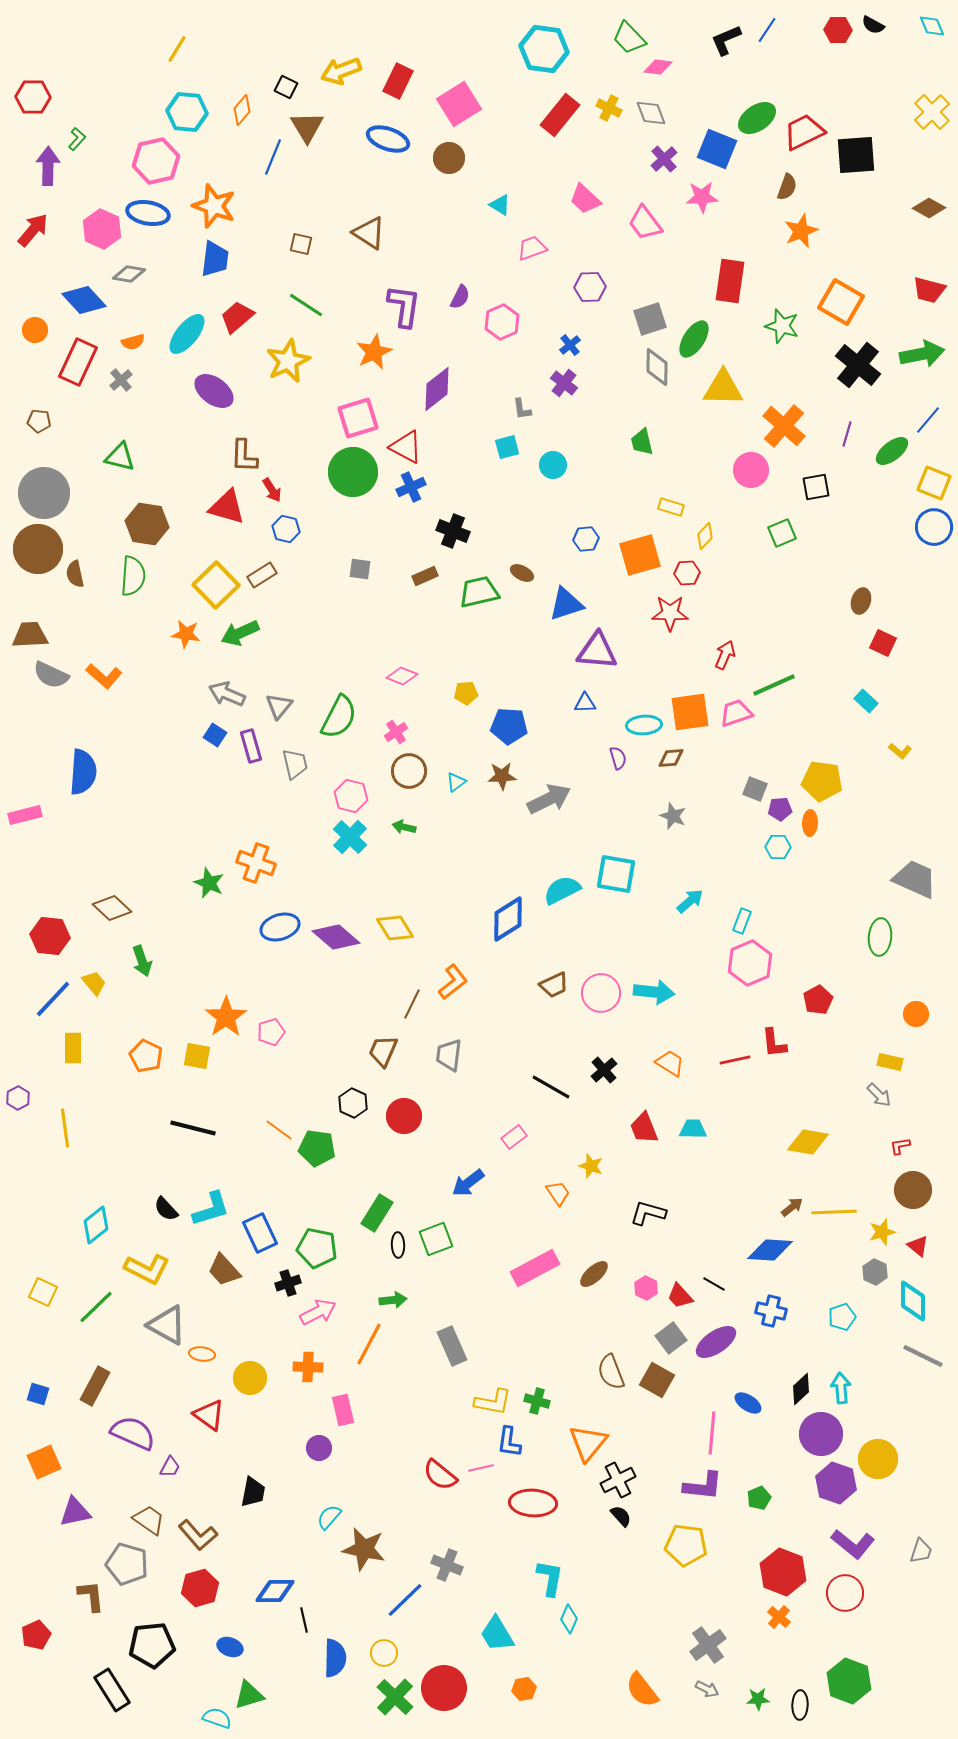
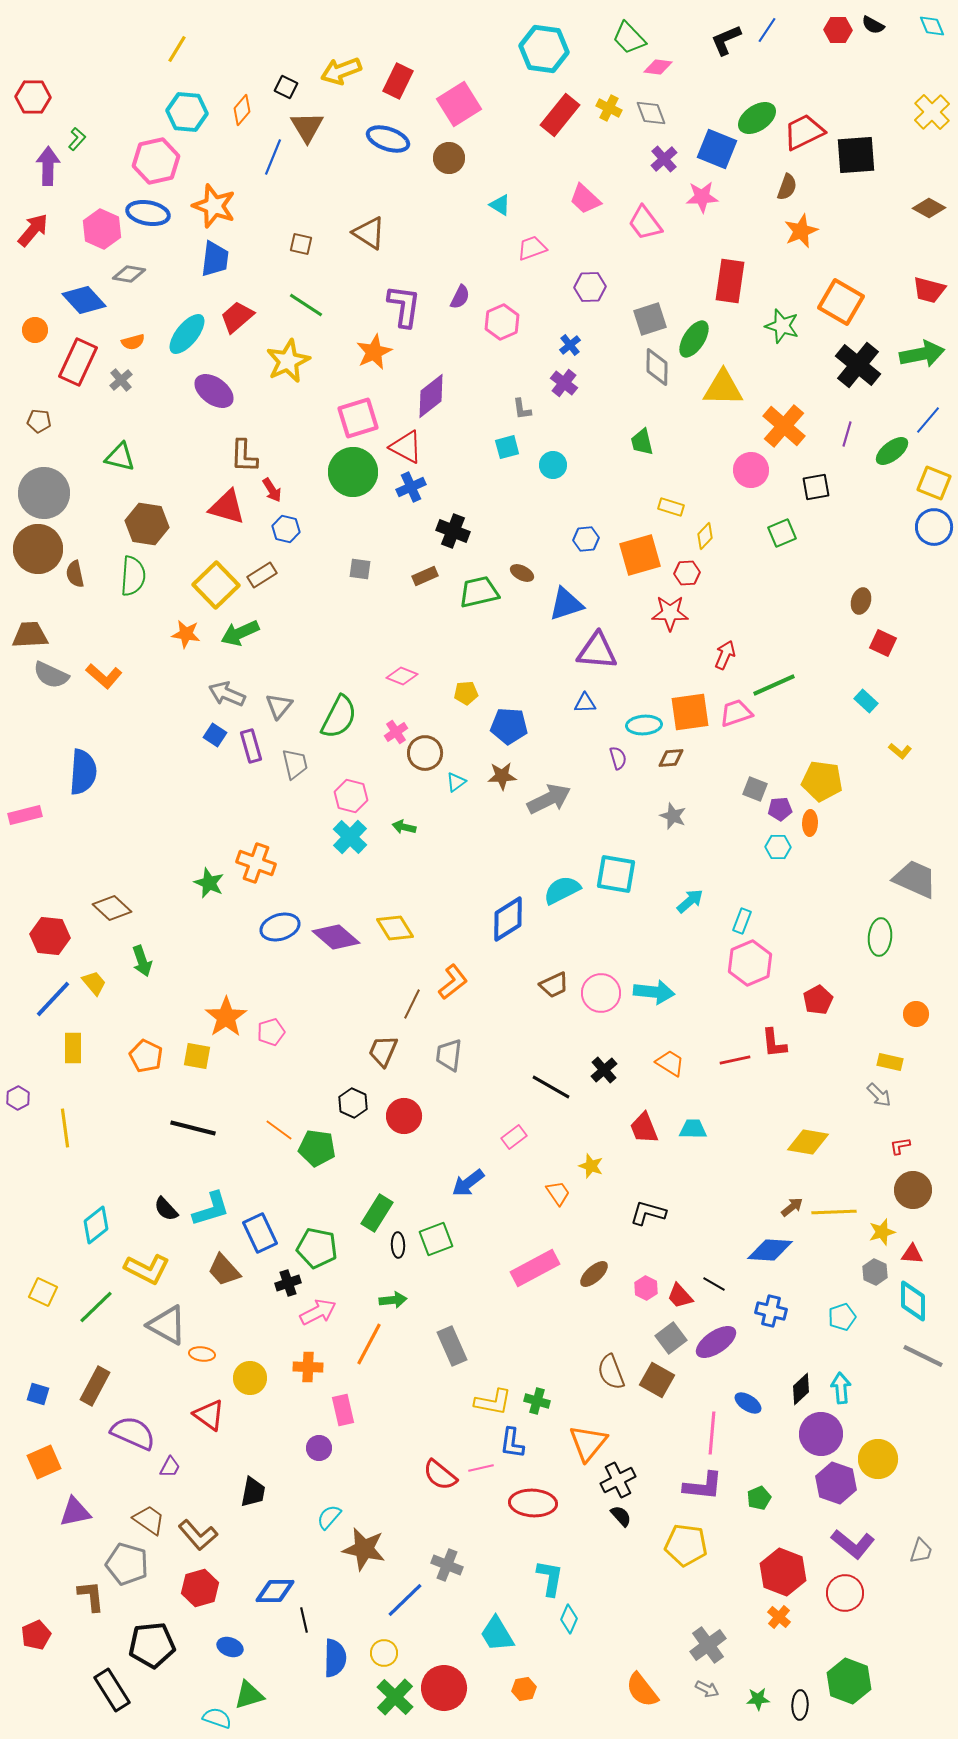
purple diamond at (437, 389): moved 6 px left, 7 px down
brown circle at (409, 771): moved 16 px right, 18 px up
red triangle at (918, 1246): moved 6 px left, 8 px down; rotated 35 degrees counterclockwise
blue L-shape at (509, 1442): moved 3 px right, 1 px down
